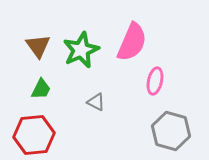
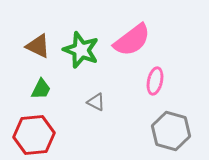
pink semicircle: moved 2 px up; rotated 30 degrees clockwise
brown triangle: rotated 28 degrees counterclockwise
green star: rotated 27 degrees counterclockwise
